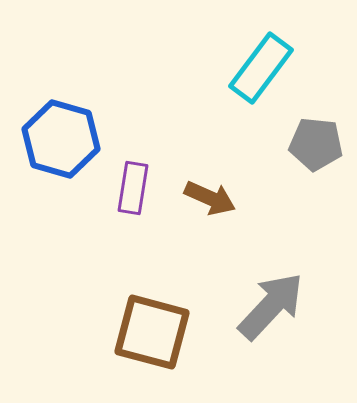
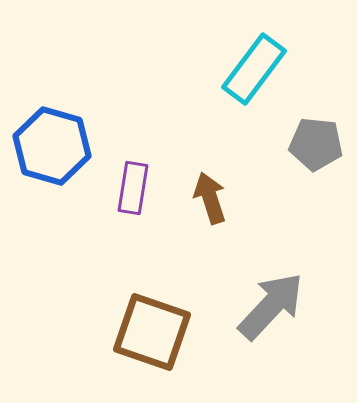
cyan rectangle: moved 7 px left, 1 px down
blue hexagon: moved 9 px left, 7 px down
brown arrow: rotated 132 degrees counterclockwise
brown square: rotated 4 degrees clockwise
